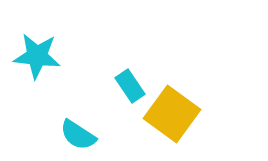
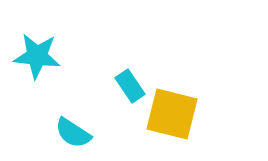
yellow square: rotated 22 degrees counterclockwise
cyan semicircle: moved 5 px left, 2 px up
